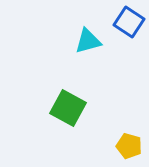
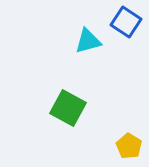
blue square: moved 3 px left
yellow pentagon: rotated 15 degrees clockwise
